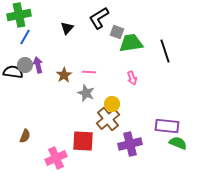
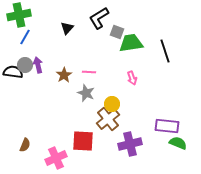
brown semicircle: moved 9 px down
